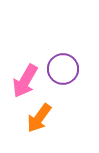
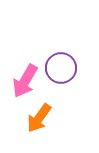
purple circle: moved 2 px left, 1 px up
